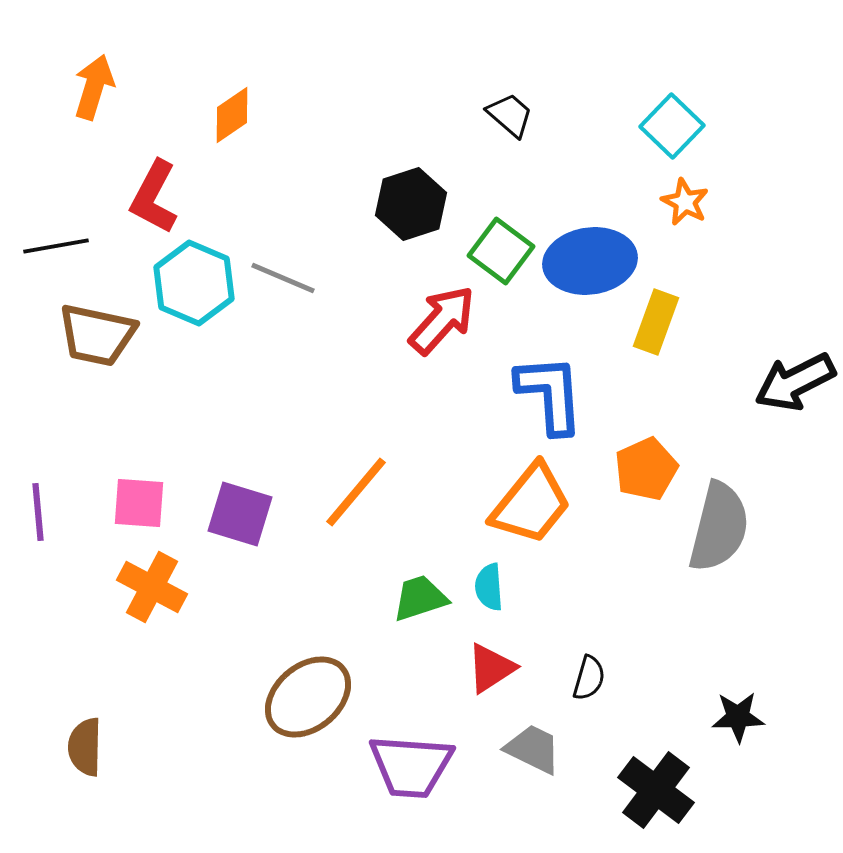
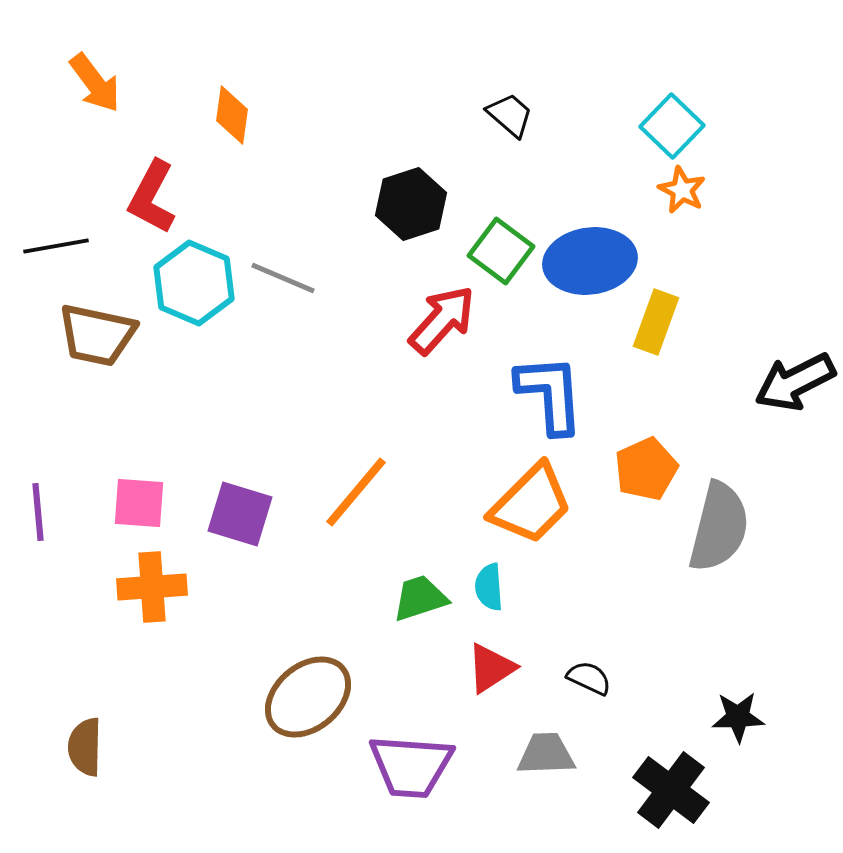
orange arrow: moved 1 px right, 4 px up; rotated 126 degrees clockwise
orange diamond: rotated 48 degrees counterclockwise
red L-shape: moved 2 px left
orange star: moved 3 px left, 12 px up
orange trapezoid: rotated 6 degrees clockwise
orange cross: rotated 32 degrees counterclockwise
black semicircle: rotated 81 degrees counterclockwise
gray trapezoid: moved 13 px right, 5 px down; rotated 28 degrees counterclockwise
black cross: moved 15 px right
